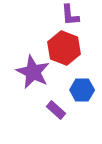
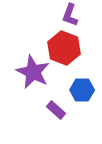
purple L-shape: rotated 25 degrees clockwise
